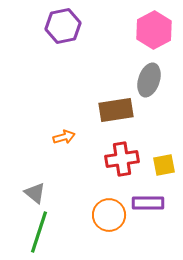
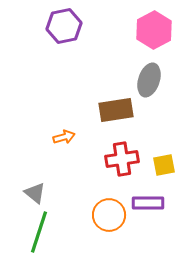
purple hexagon: moved 1 px right
